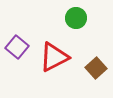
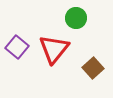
red triangle: moved 8 px up; rotated 24 degrees counterclockwise
brown square: moved 3 px left
